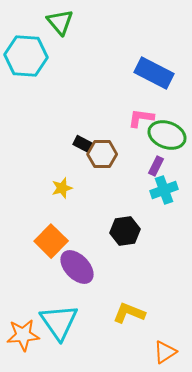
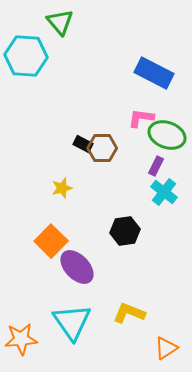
brown hexagon: moved 6 px up
cyan cross: moved 2 px down; rotated 32 degrees counterclockwise
cyan triangle: moved 13 px right
orange star: moved 2 px left, 4 px down
orange triangle: moved 1 px right, 4 px up
